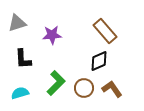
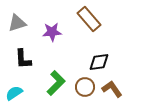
brown rectangle: moved 16 px left, 12 px up
purple star: moved 3 px up
black diamond: moved 1 px down; rotated 15 degrees clockwise
brown circle: moved 1 px right, 1 px up
cyan semicircle: moved 6 px left; rotated 18 degrees counterclockwise
